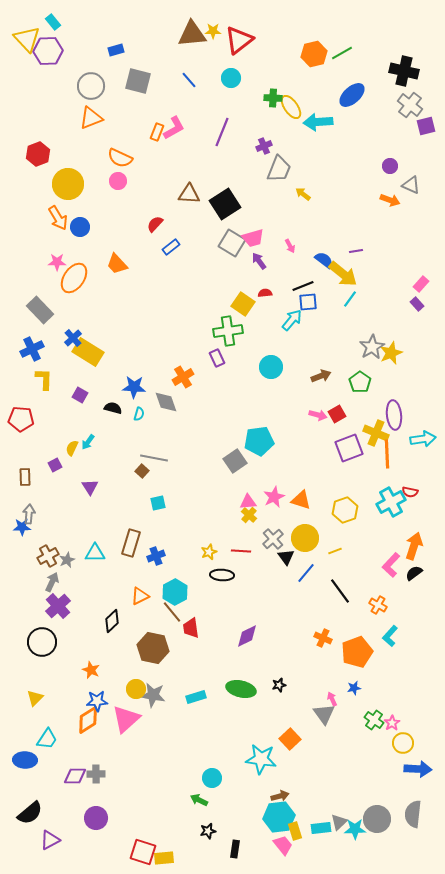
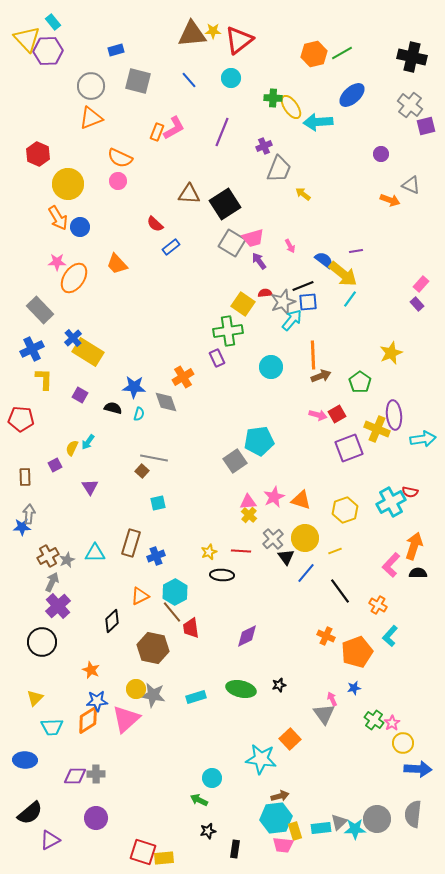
black cross at (404, 71): moved 8 px right, 14 px up
red hexagon at (38, 154): rotated 15 degrees counterclockwise
purple circle at (390, 166): moved 9 px left, 12 px up
red semicircle at (155, 224): rotated 90 degrees counterclockwise
gray star at (372, 347): moved 89 px left, 45 px up; rotated 10 degrees clockwise
yellow cross at (376, 433): moved 1 px right, 4 px up
orange line at (387, 454): moved 74 px left, 99 px up
black semicircle at (414, 573): moved 4 px right; rotated 36 degrees clockwise
orange cross at (323, 638): moved 3 px right, 2 px up
cyan trapezoid at (47, 739): moved 5 px right, 12 px up; rotated 55 degrees clockwise
cyan hexagon at (279, 817): moved 3 px left, 1 px down
pink trapezoid at (283, 845): rotated 135 degrees clockwise
